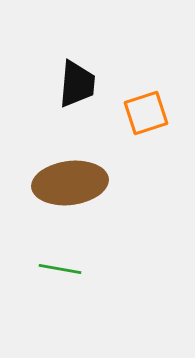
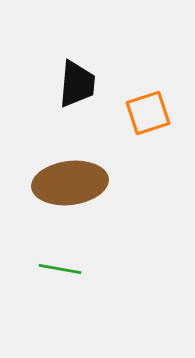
orange square: moved 2 px right
